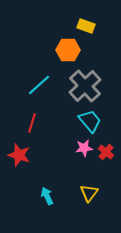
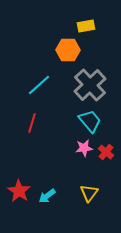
yellow rectangle: rotated 30 degrees counterclockwise
gray cross: moved 5 px right, 1 px up
red star: moved 36 px down; rotated 15 degrees clockwise
cyan arrow: rotated 102 degrees counterclockwise
